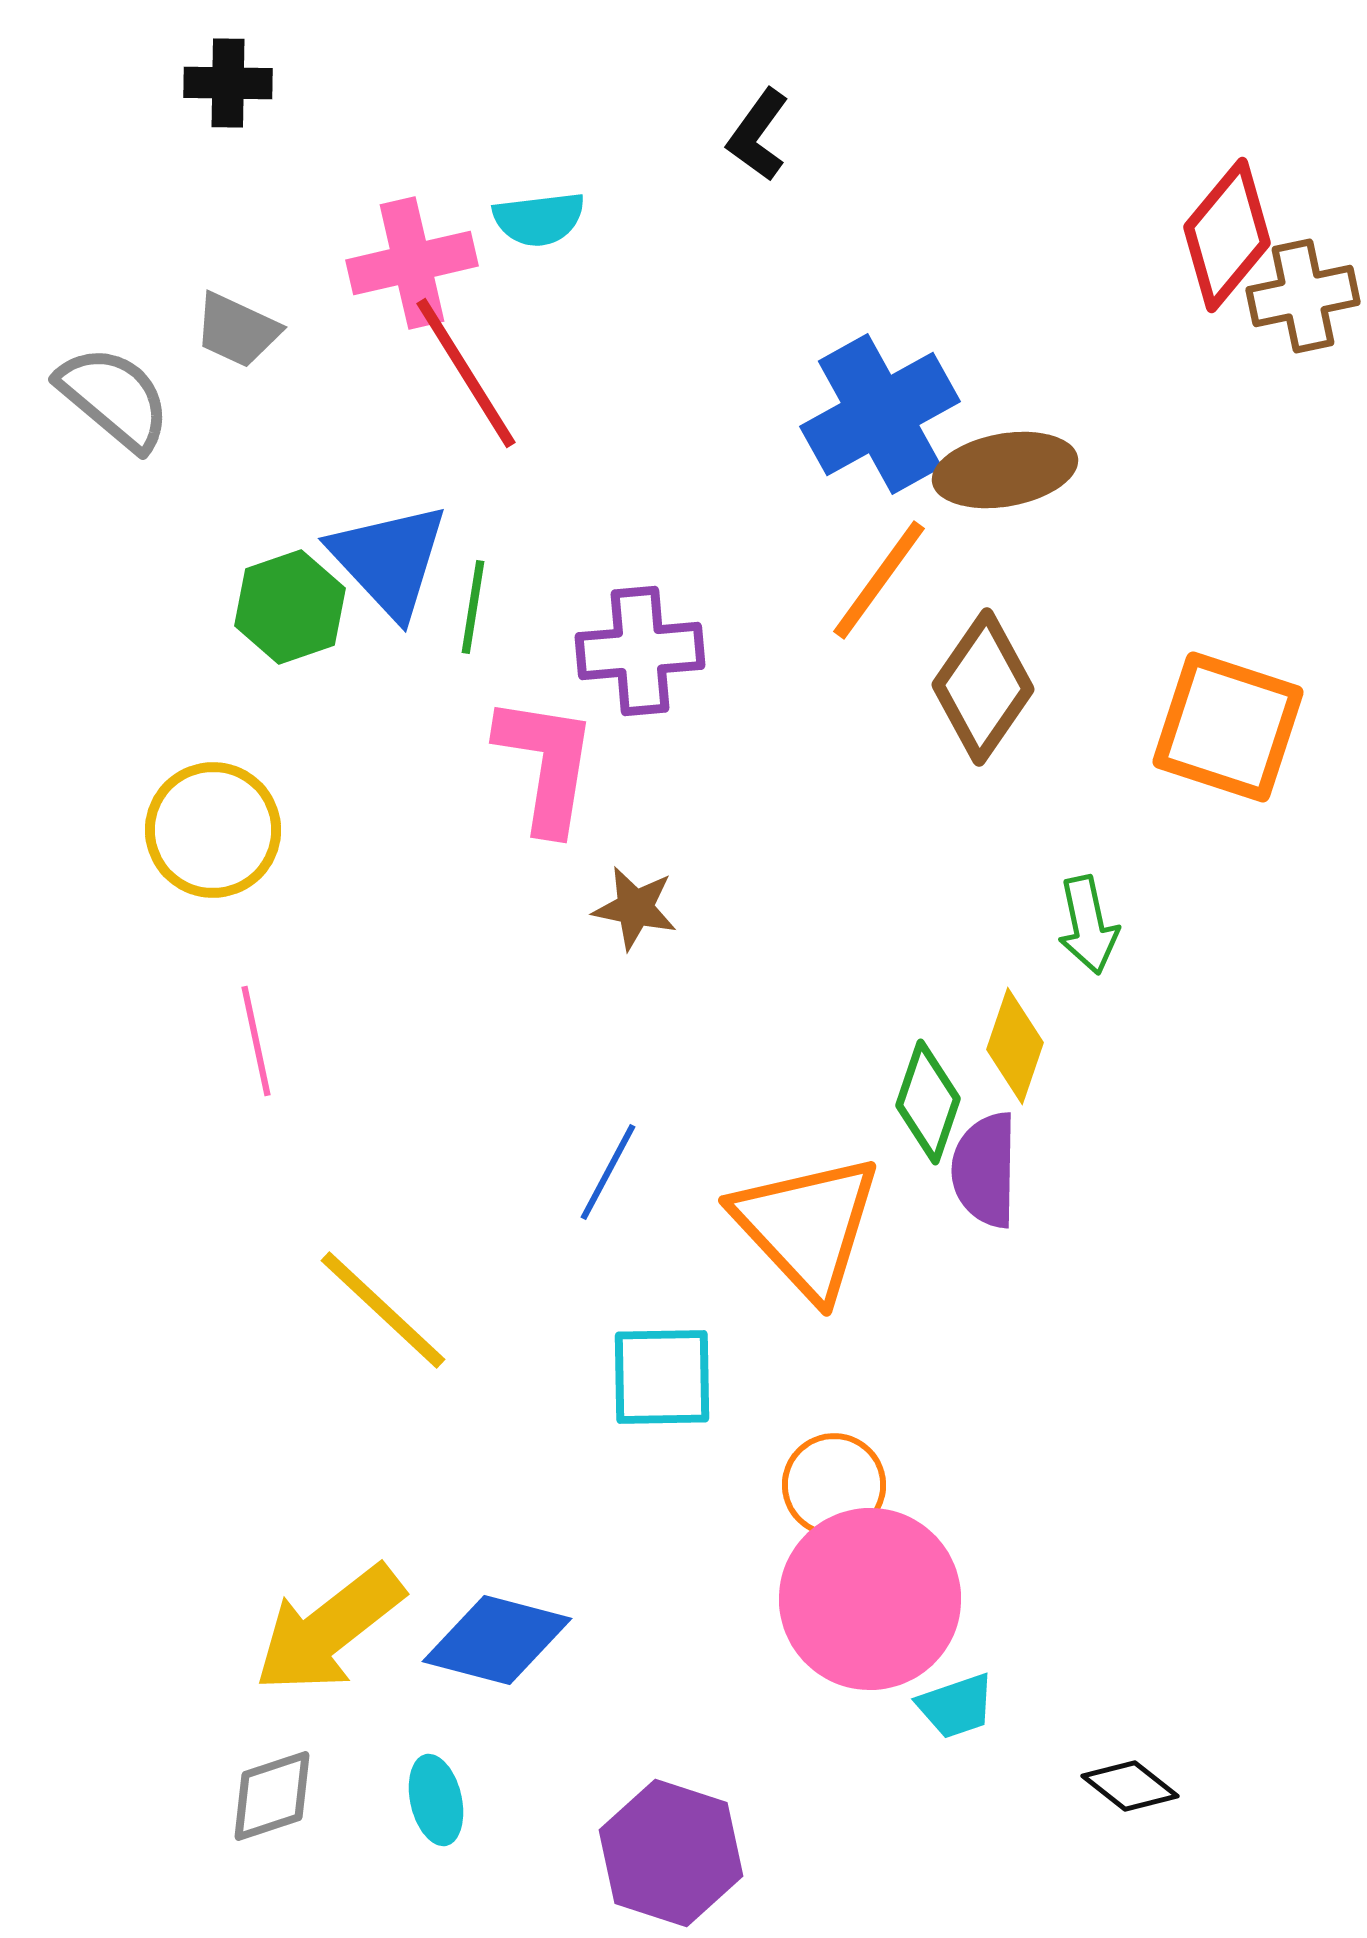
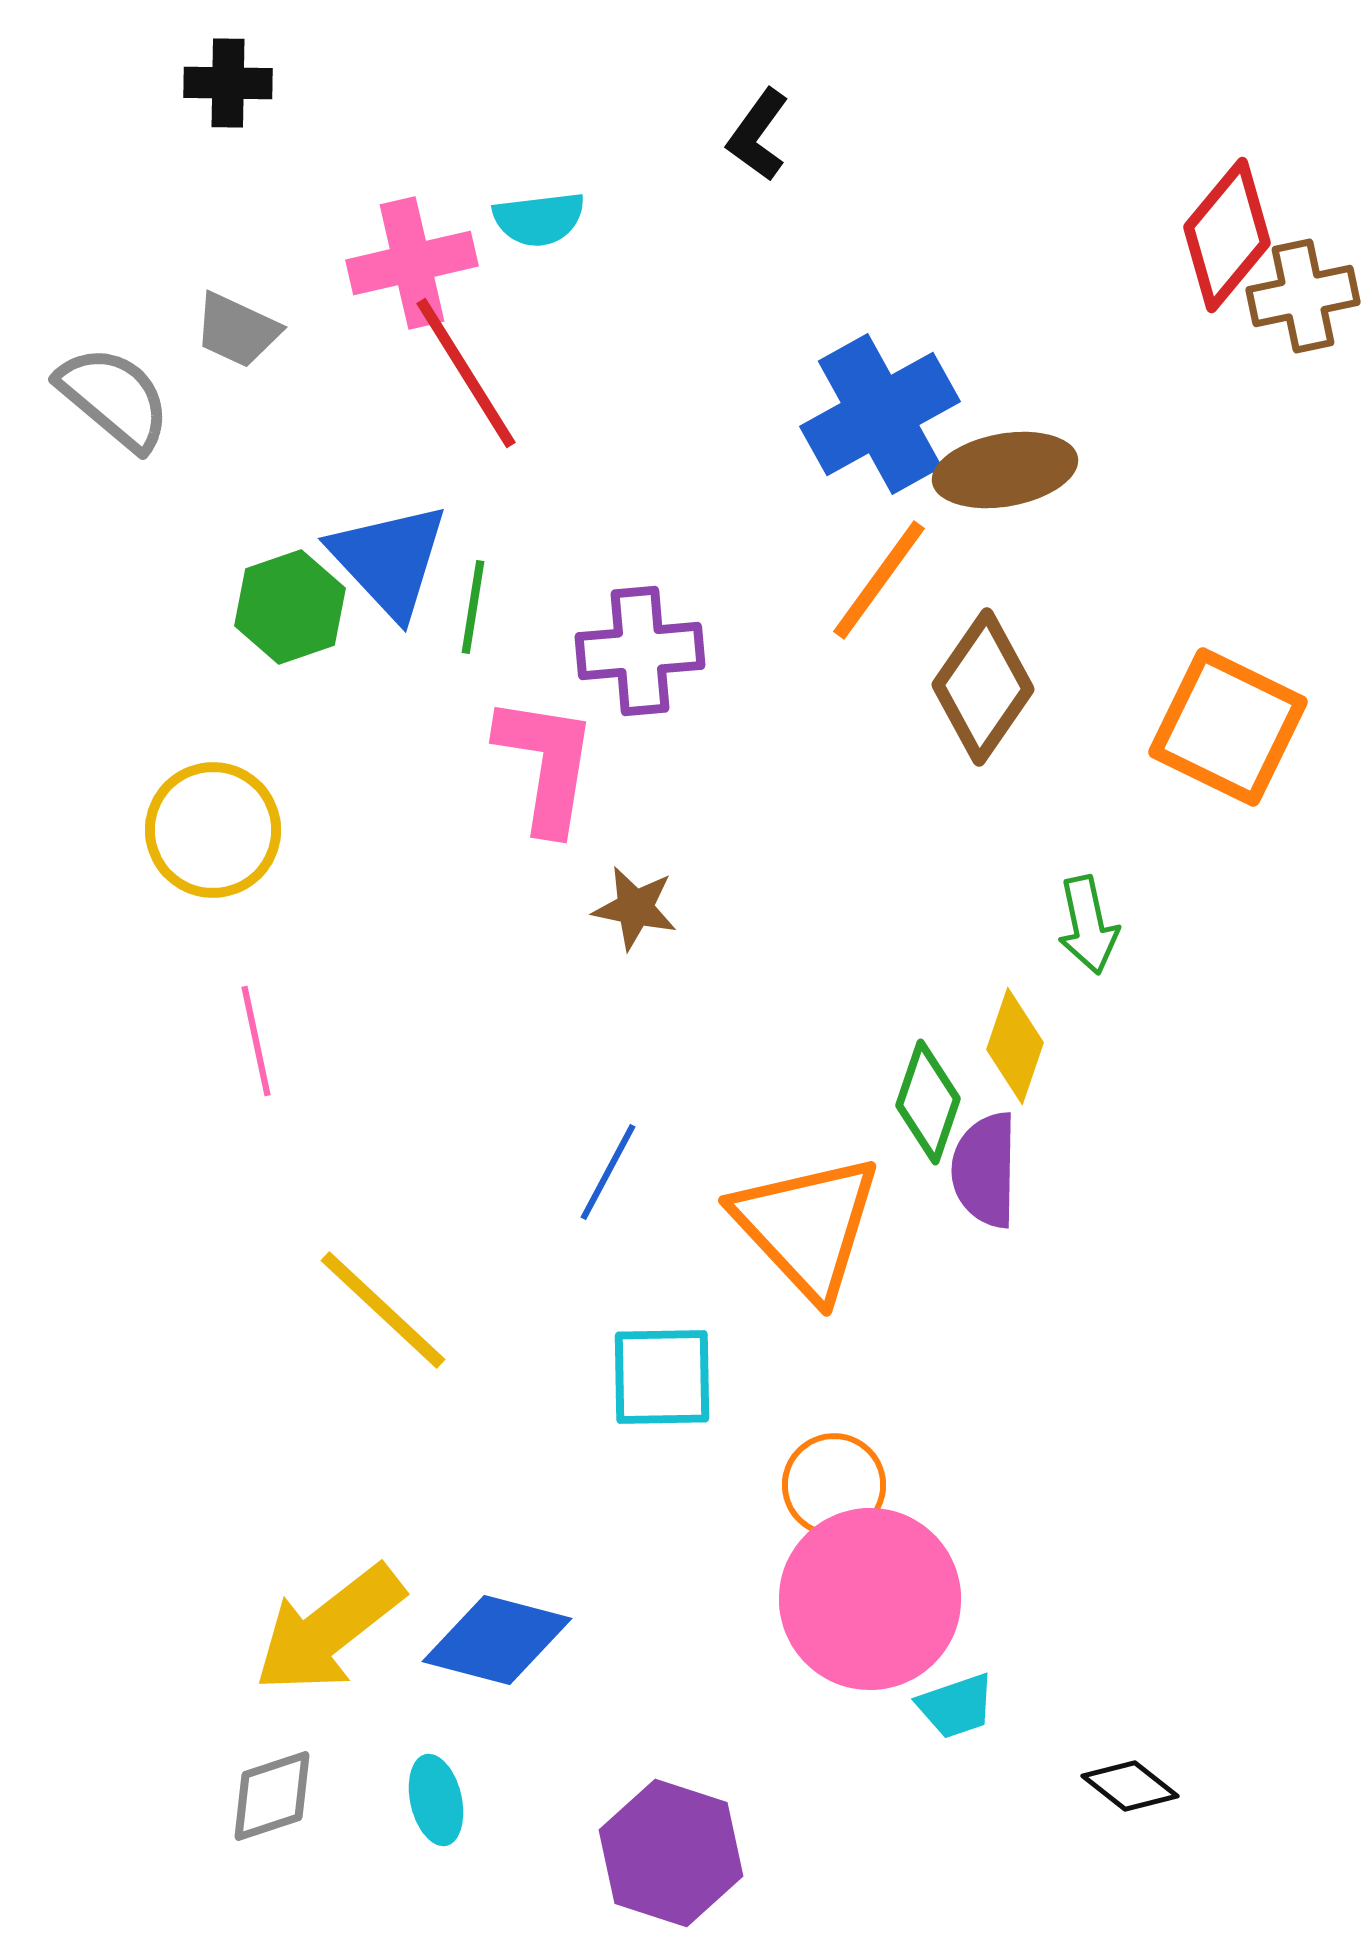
orange square: rotated 8 degrees clockwise
